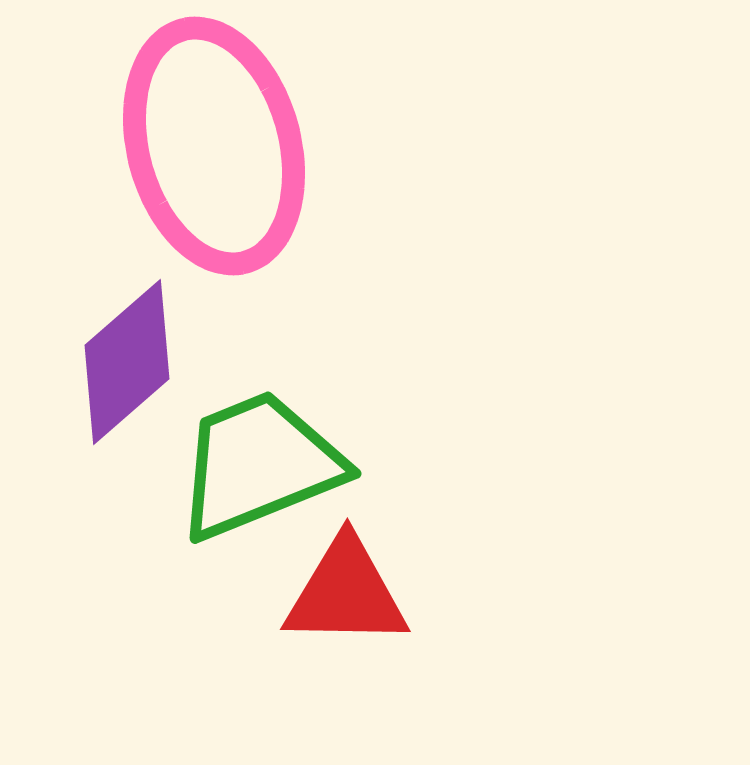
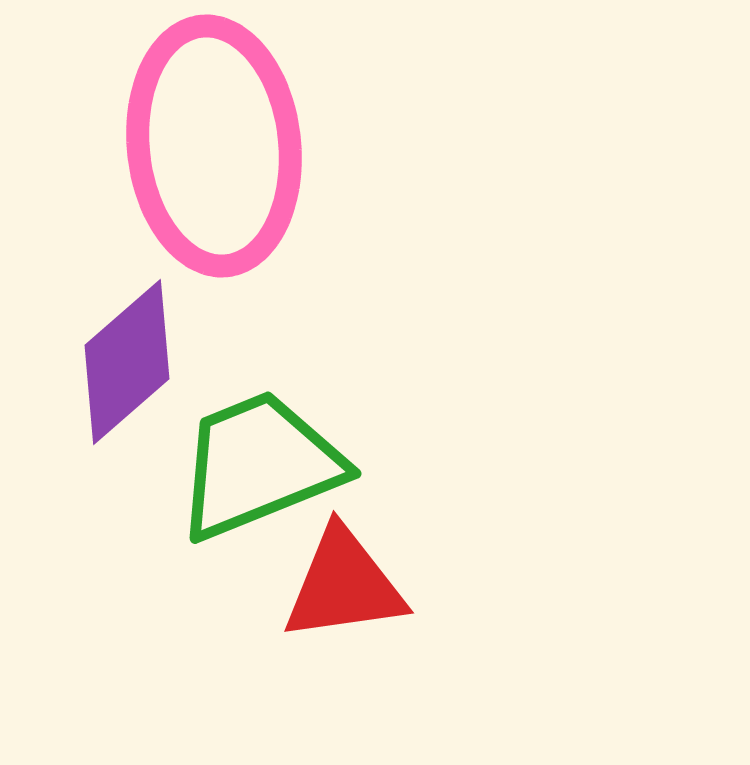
pink ellipse: rotated 9 degrees clockwise
red triangle: moved 2 px left, 8 px up; rotated 9 degrees counterclockwise
